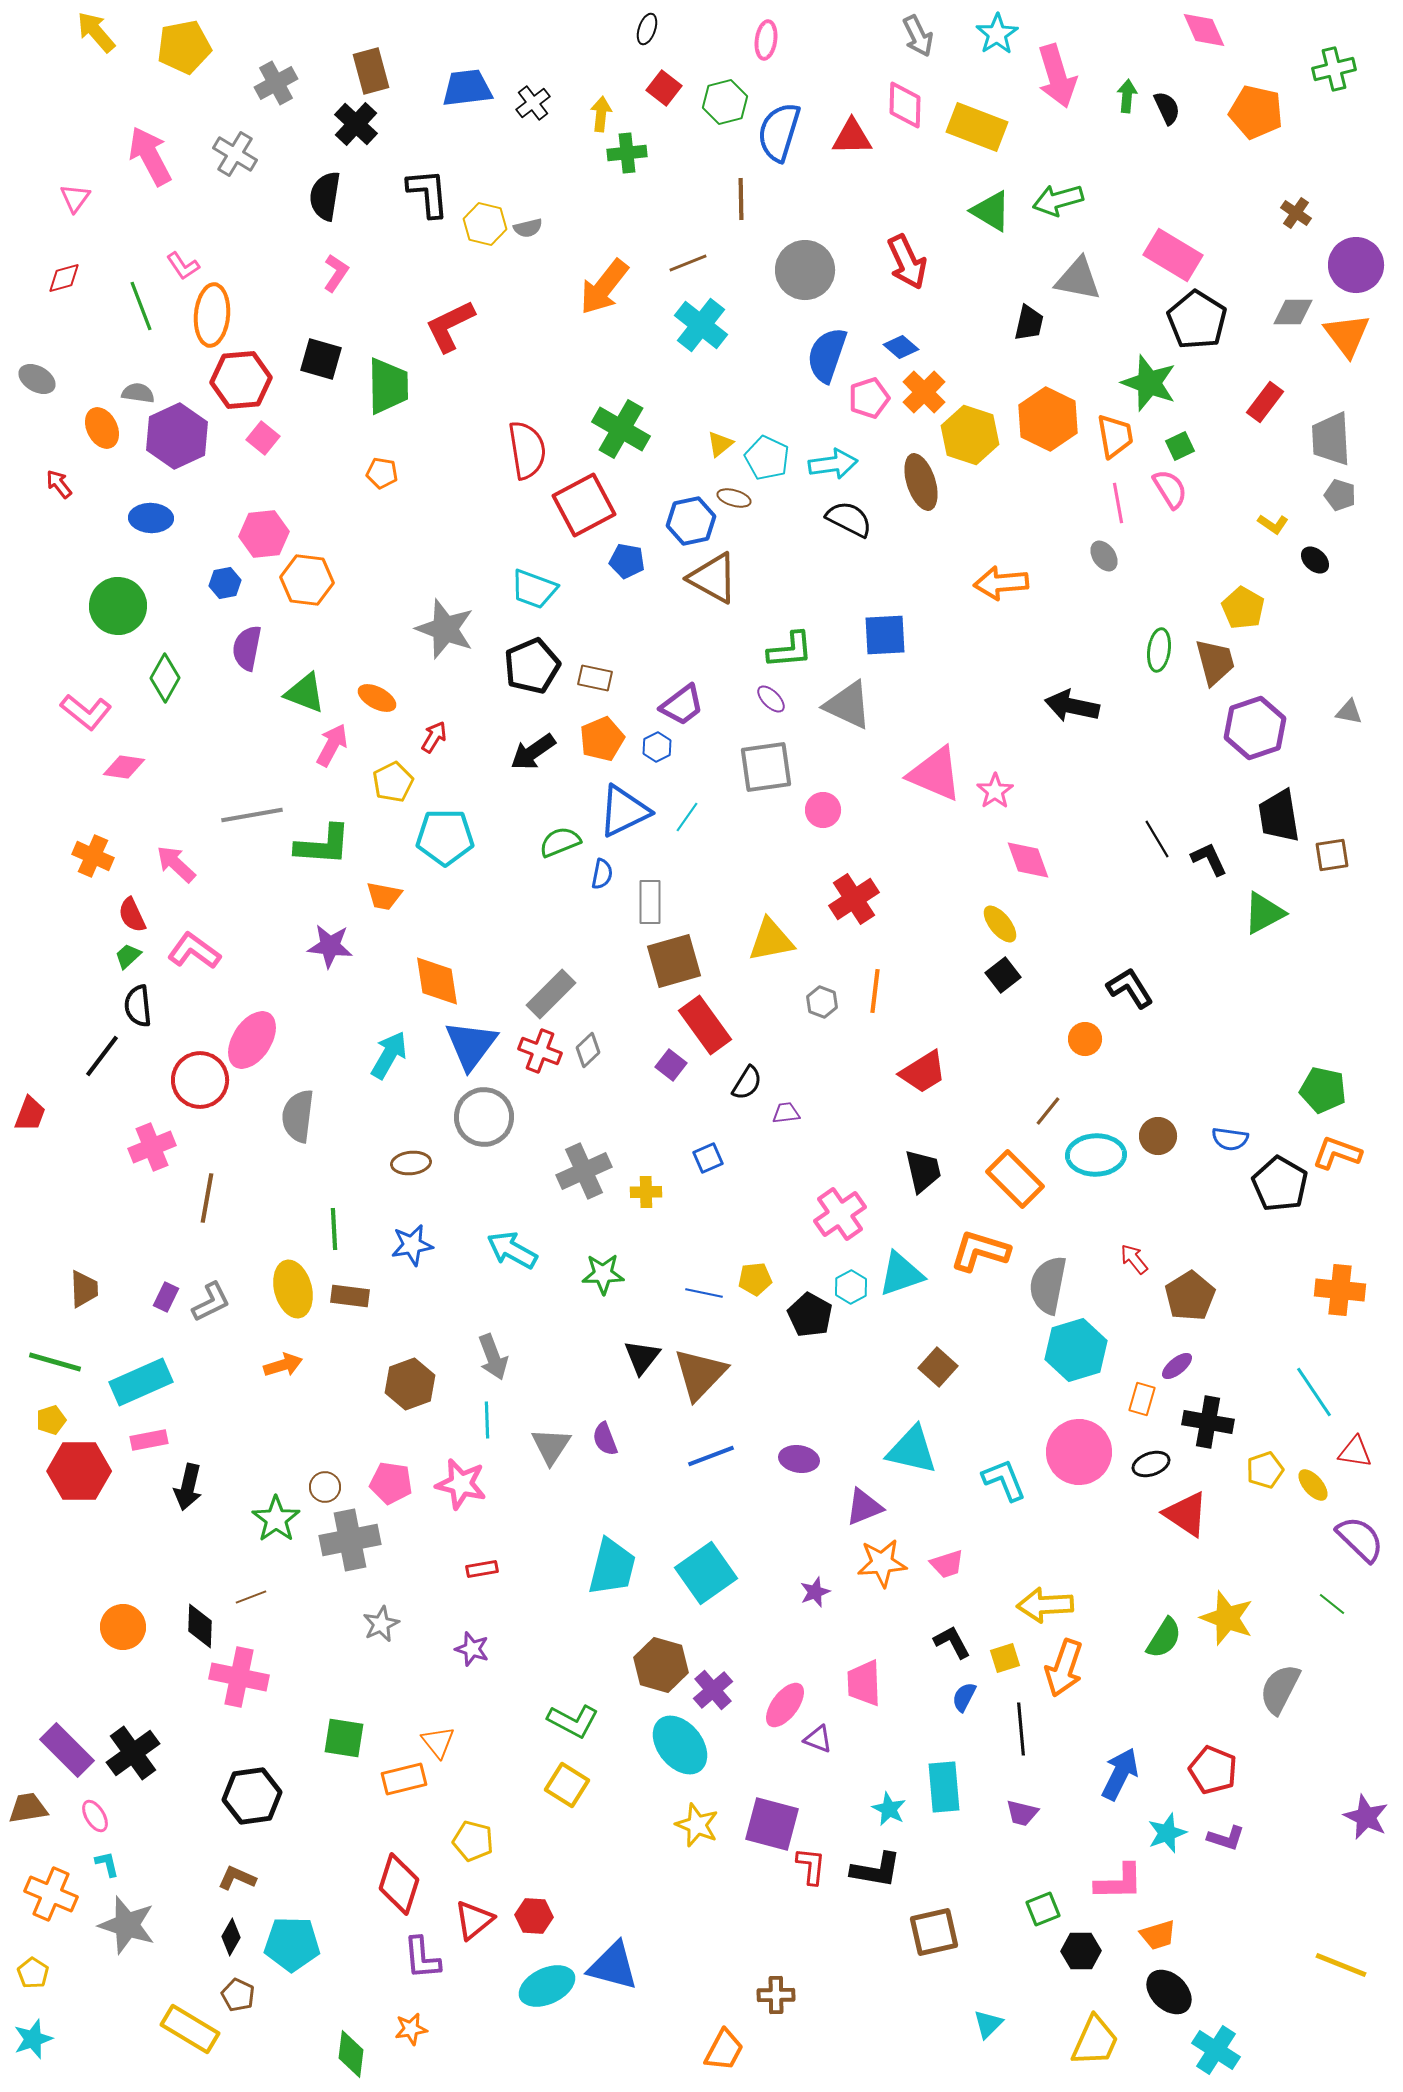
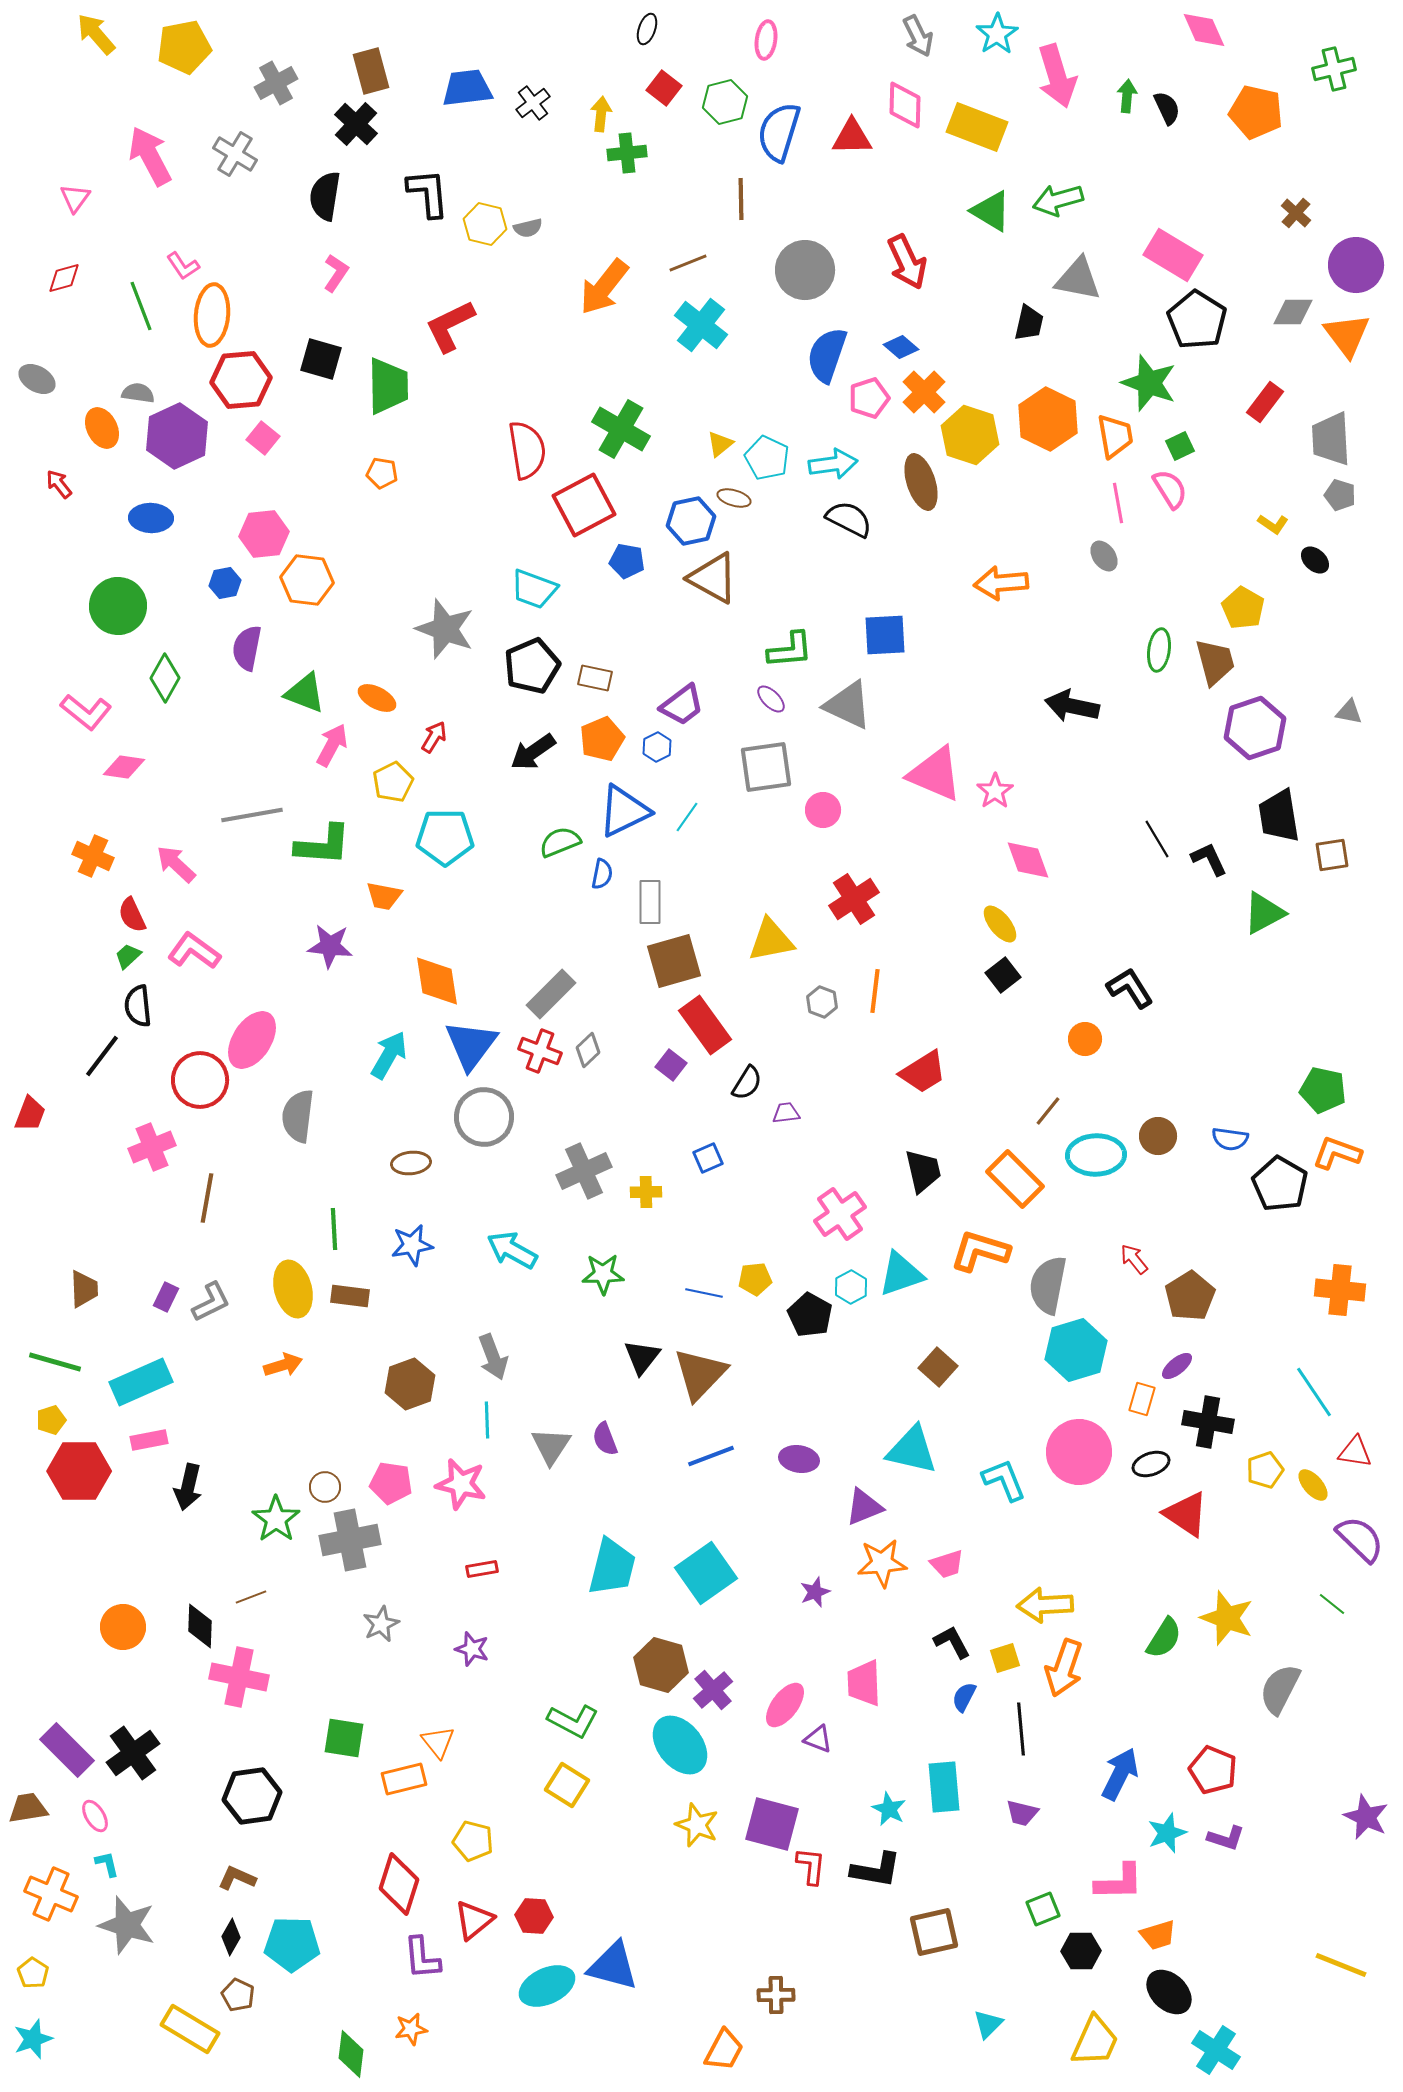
yellow arrow at (96, 32): moved 2 px down
brown cross at (1296, 213): rotated 8 degrees clockwise
